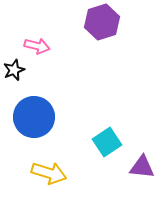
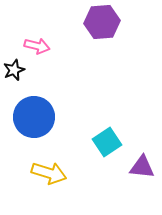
purple hexagon: rotated 12 degrees clockwise
